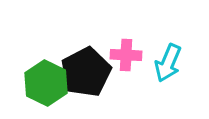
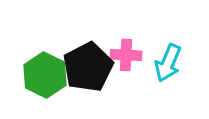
black pentagon: moved 2 px right, 5 px up
green hexagon: moved 1 px left, 8 px up
